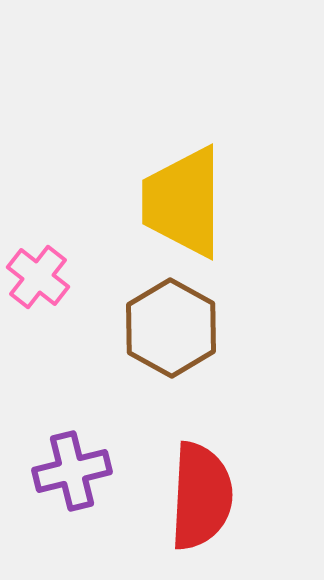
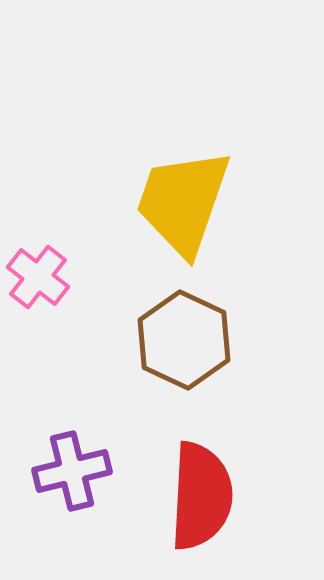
yellow trapezoid: rotated 19 degrees clockwise
brown hexagon: moved 13 px right, 12 px down; rotated 4 degrees counterclockwise
